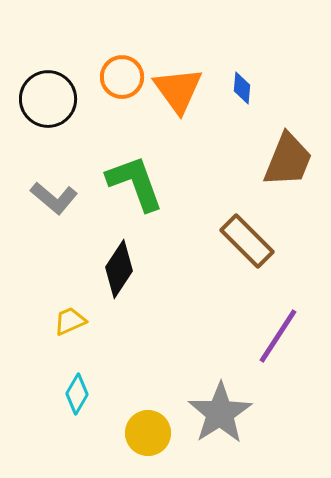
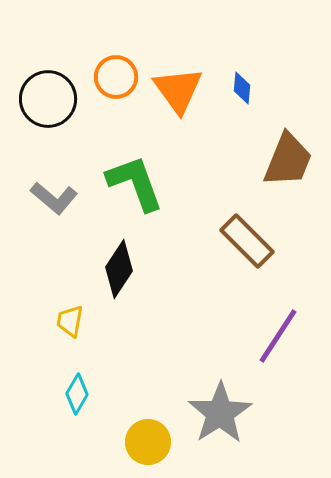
orange circle: moved 6 px left
yellow trapezoid: rotated 56 degrees counterclockwise
yellow circle: moved 9 px down
